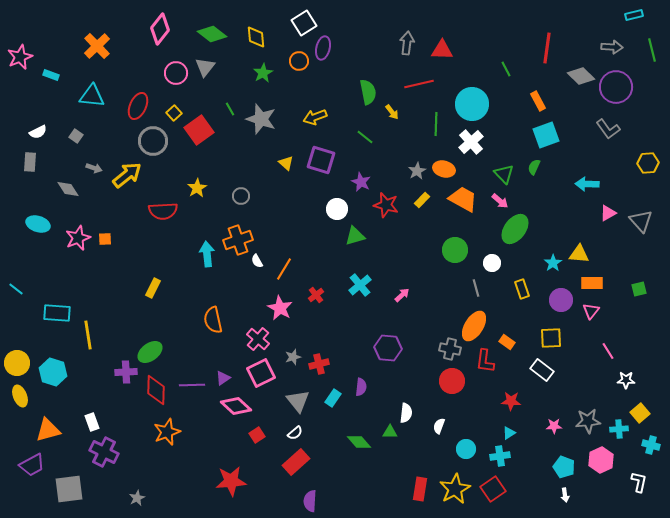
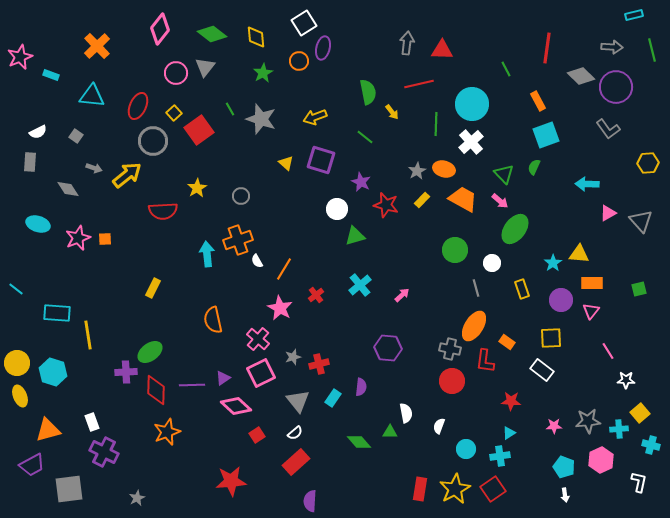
white semicircle at (406, 413): rotated 18 degrees counterclockwise
